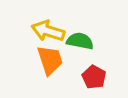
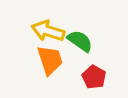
green semicircle: rotated 24 degrees clockwise
